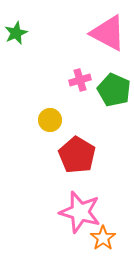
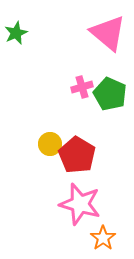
pink triangle: rotated 12 degrees clockwise
pink cross: moved 2 px right, 7 px down
green pentagon: moved 4 px left, 4 px down
yellow circle: moved 24 px down
pink star: moved 8 px up
